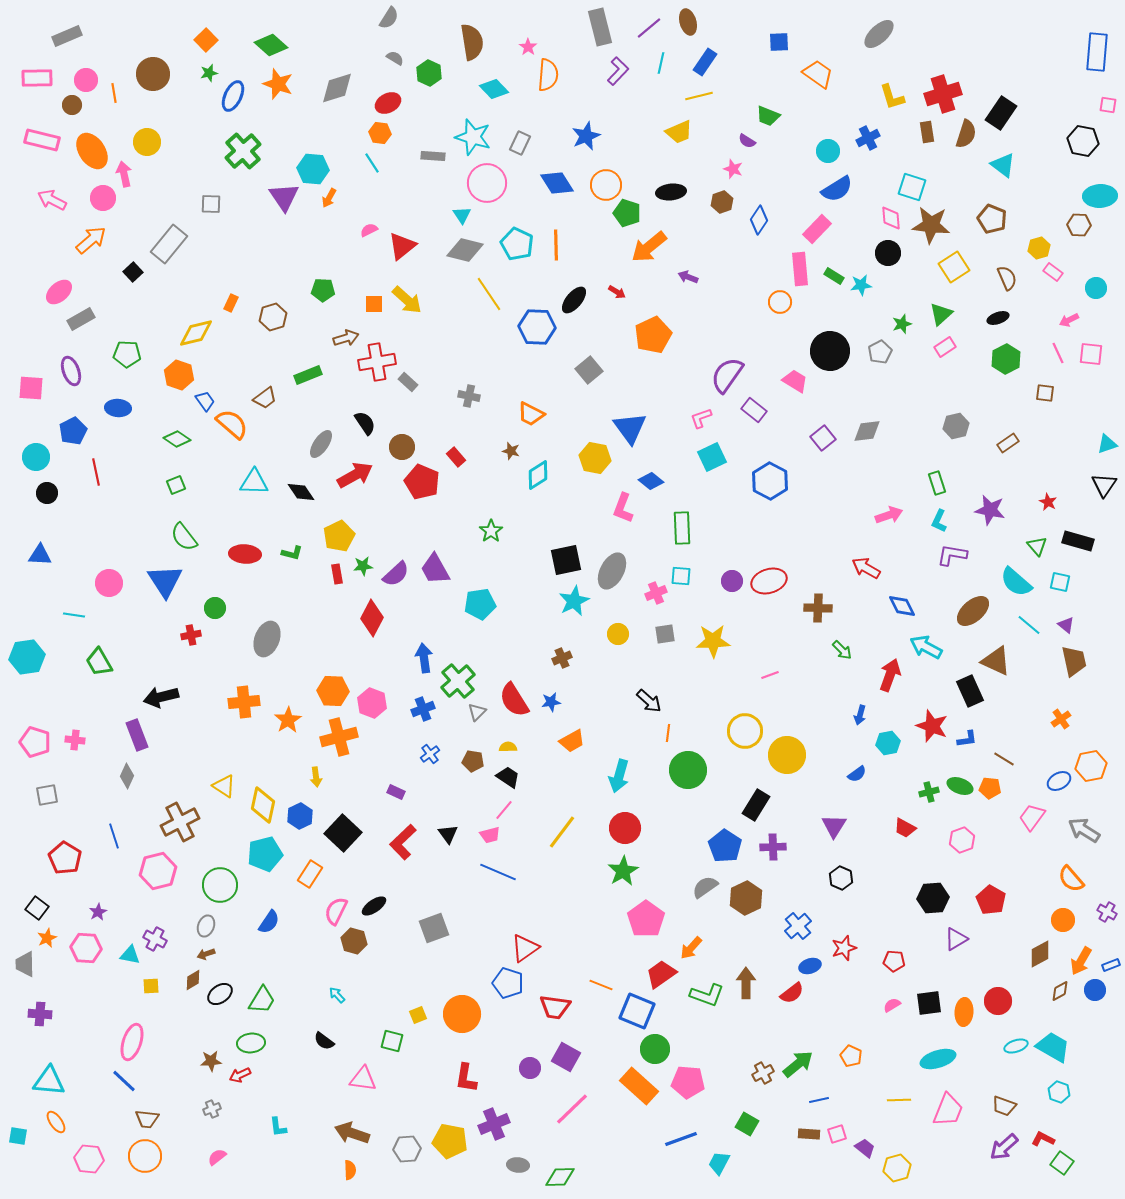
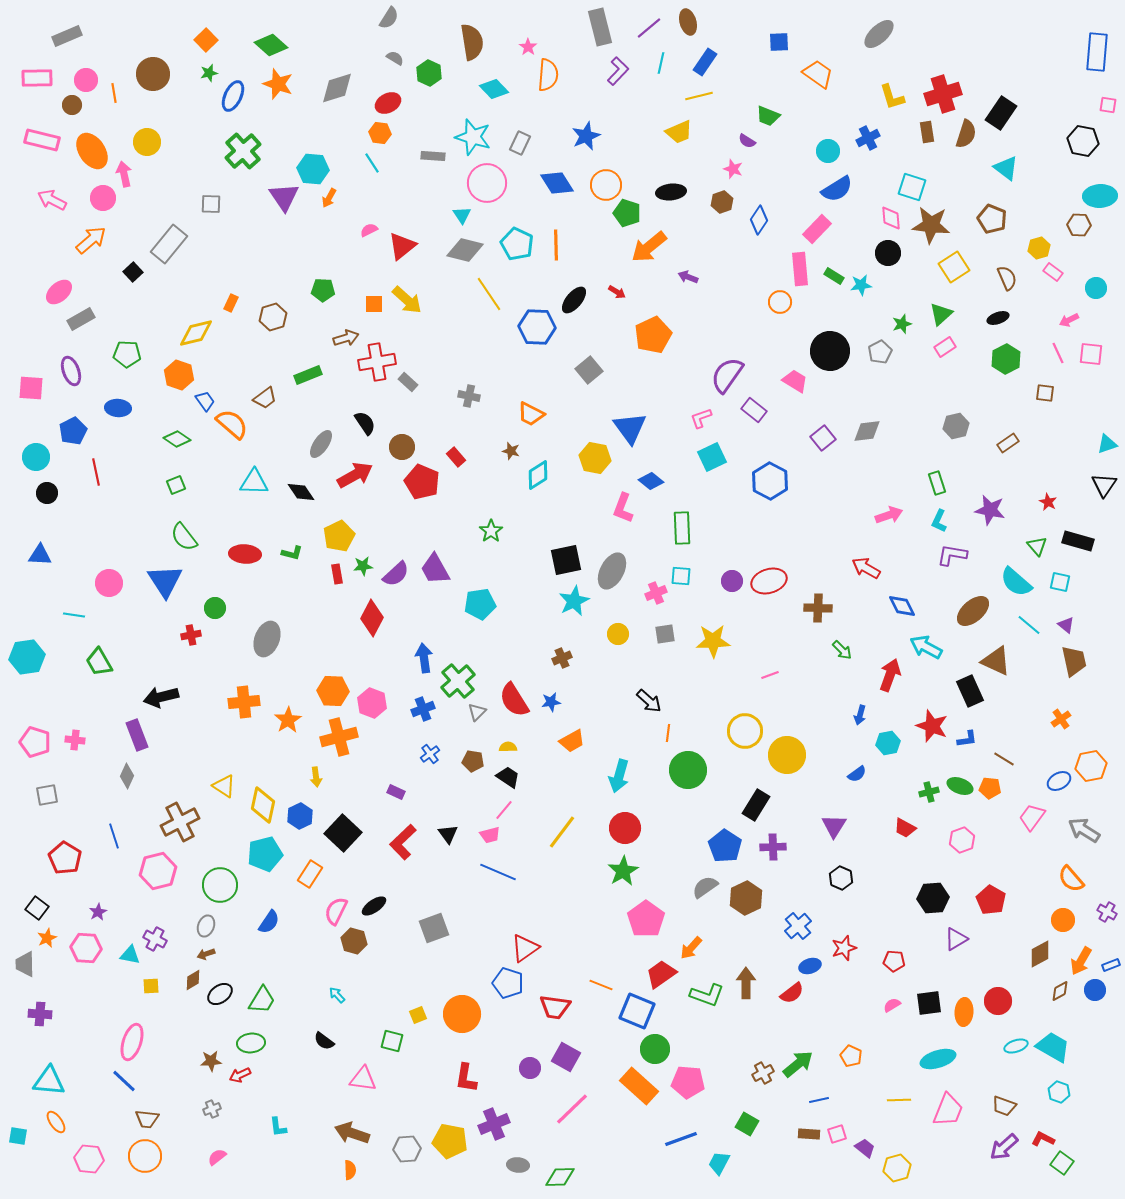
cyan triangle at (1003, 165): moved 3 px right, 3 px down
